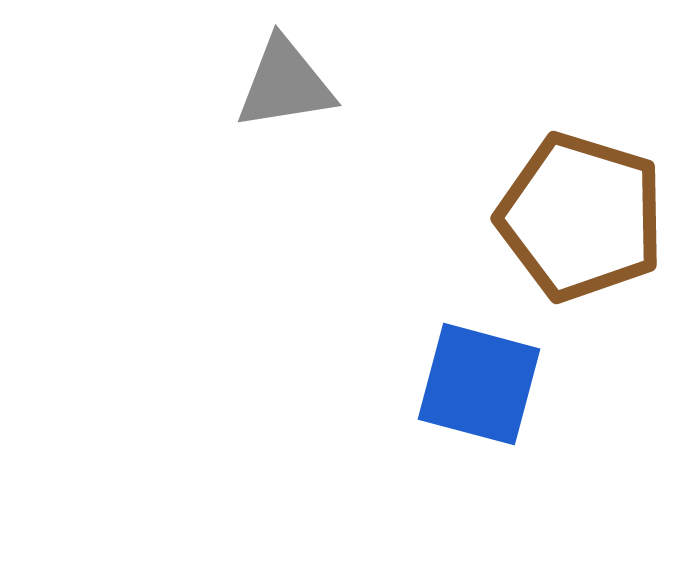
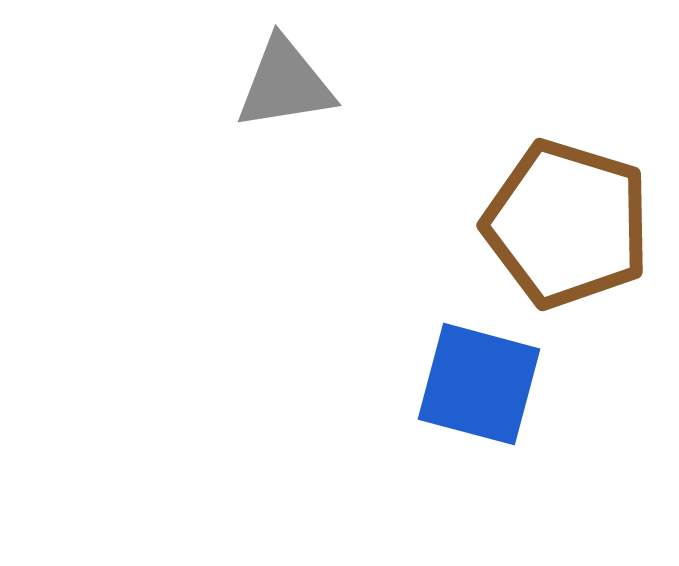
brown pentagon: moved 14 px left, 7 px down
